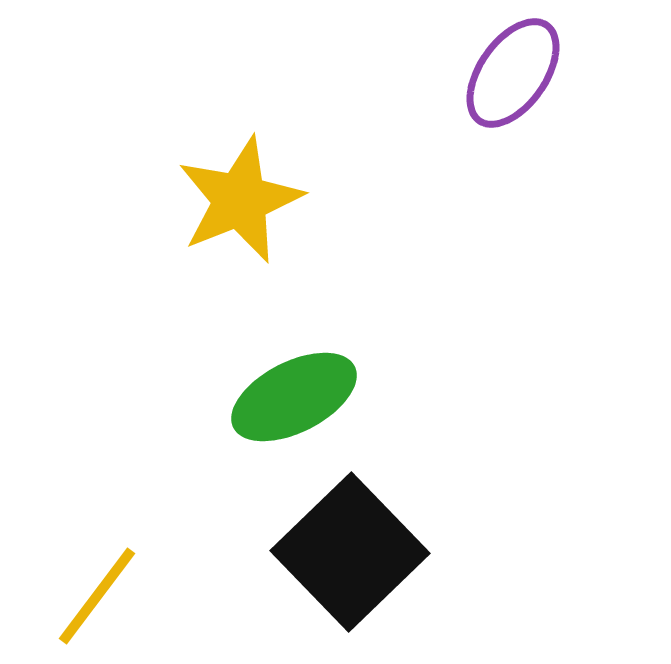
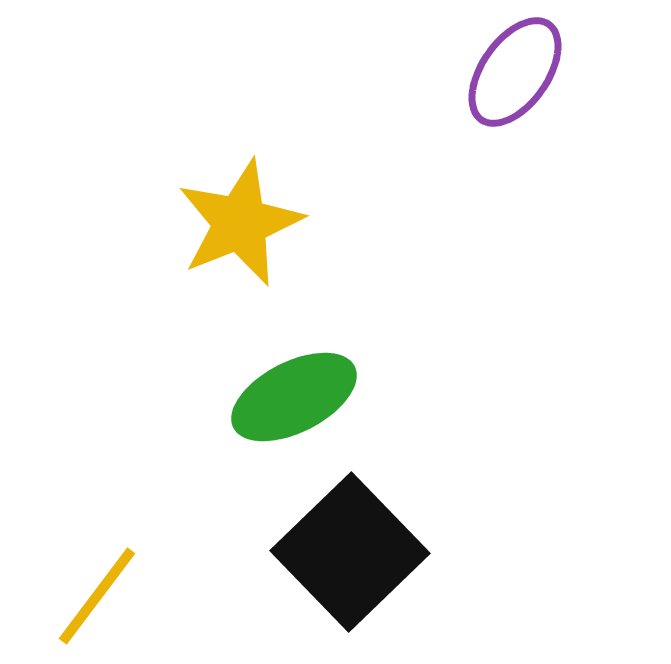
purple ellipse: moved 2 px right, 1 px up
yellow star: moved 23 px down
